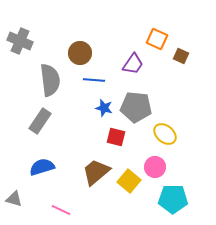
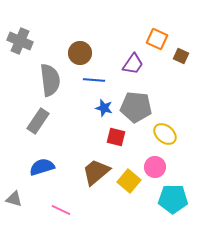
gray rectangle: moved 2 px left
